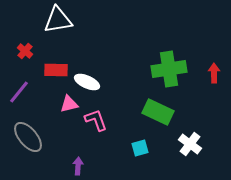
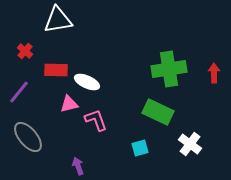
purple arrow: rotated 24 degrees counterclockwise
